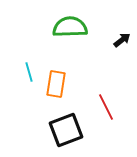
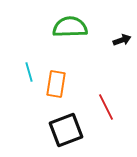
black arrow: rotated 18 degrees clockwise
